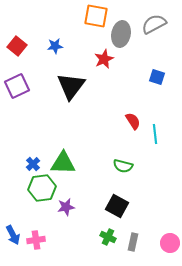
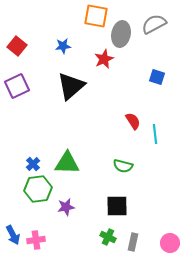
blue star: moved 8 px right
black triangle: rotated 12 degrees clockwise
green triangle: moved 4 px right
green hexagon: moved 4 px left, 1 px down
black square: rotated 30 degrees counterclockwise
